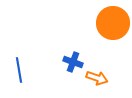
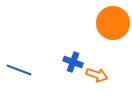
blue line: rotated 60 degrees counterclockwise
orange arrow: moved 3 px up
